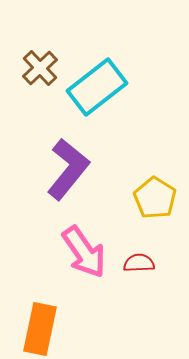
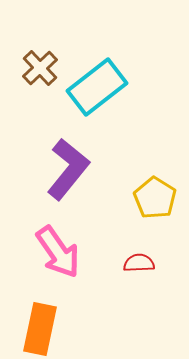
pink arrow: moved 26 px left
